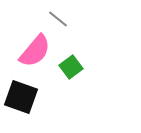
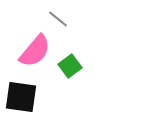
green square: moved 1 px left, 1 px up
black square: rotated 12 degrees counterclockwise
